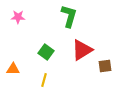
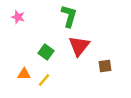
pink star: rotated 16 degrees clockwise
red triangle: moved 3 px left, 4 px up; rotated 20 degrees counterclockwise
orange triangle: moved 11 px right, 5 px down
yellow line: rotated 24 degrees clockwise
